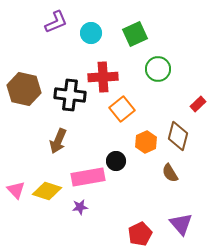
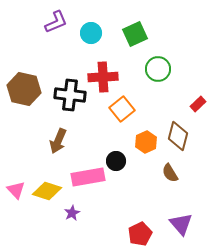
purple star: moved 8 px left, 6 px down; rotated 21 degrees counterclockwise
